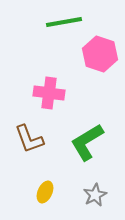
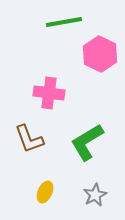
pink hexagon: rotated 8 degrees clockwise
